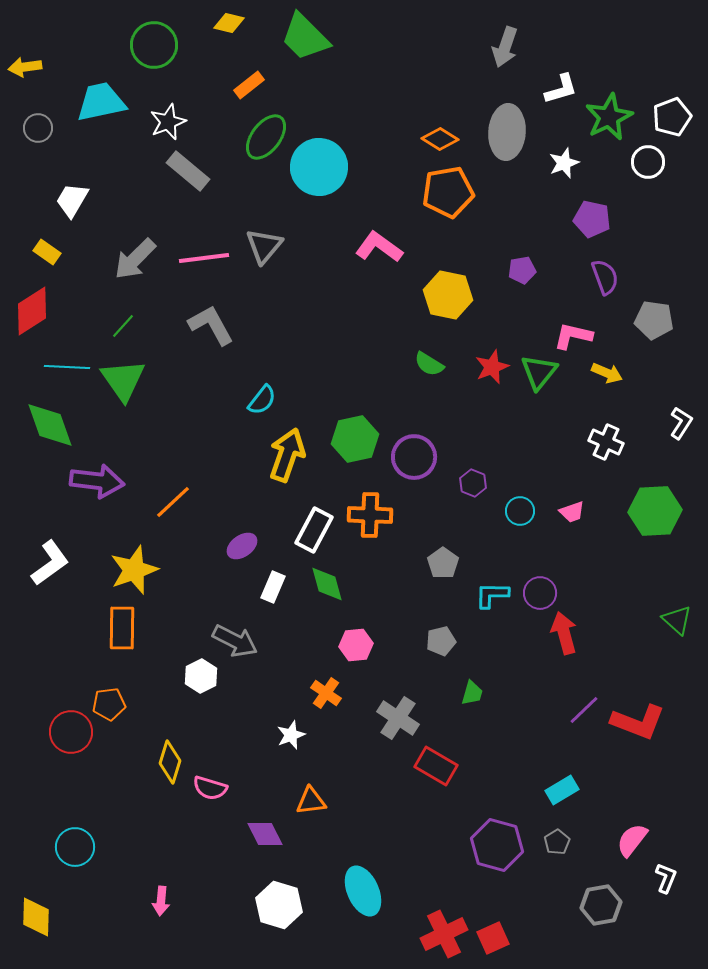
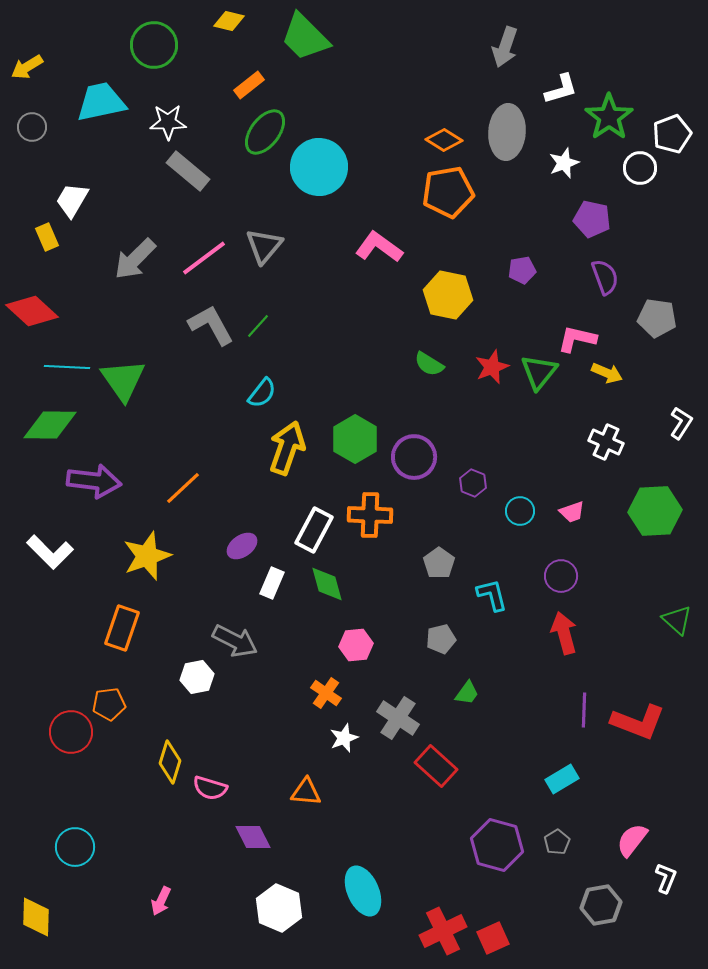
yellow diamond at (229, 23): moved 2 px up
yellow arrow at (25, 67): moved 2 px right; rotated 24 degrees counterclockwise
green star at (609, 117): rotated 9 degrees counterclockwise
white pentagon at (672, 117): moved 17 px down
white star at (168, 122): rotated 21 degrees clockwise
gray circle at (38, 128): moved 6 px left, 1 px up
green ellipse at (266, 137): moved 1 px left, 5 px up
orange diamond at (440, 139): moved 4 px right, 1 px down
white circle at (648, 162): moved 8 px left, 6 px down
yellow rectangle at (47, 252): moved 15 px up; rotated 32 degrees clockwise
pink line at (204, 258): rotated 30 degrees counterclockwise
red diamond at (32, 311): rotated 75 degrees clockwise
gray pentagon at (654, 320): moved 3 px right, 2 px up
green line at (123, 326): moved 135 px right
pink L-shape at (573, 336): moved 4 px right, 3 px down
cyan semicircle at (262, 400): moved 7 px up
green diamond at (50, 425): rotated 70 degrees counterclockwise
green hexagon at (355, 439): rotated 18 degrees counterclockwise
yellow arrow at (287, 455): moved 7 px up
purple arrow at (97, 481): moved 3 px left
orange line at (173, 502): moved 10 px right, 14 px up
white L-shape at (50, 563): moved 11 px up; rotated 81 degrees clockwise
gray pentagon at (443, 563): moved 4 px left
yellow star at (134, 570): moved 13 px right, 14 px up
white rectangle at (273, 587): moved 1 px left, 4 px up
purple circle at (540, 593): moved 21 px right, 17 px up
cyan L-shape at (492, 595): rotated 75 degrees clockwise
orange rectangle at (122, 628): rotated 18 degrees clockwise
gray pentagon at (441, 641): moved 2 px up
white hexagon at (201, 676): moved 4 px left, 1 px down; rotated 16 degrees clockwise
green trapezoid at (472, 693): moved 5 px left; rotated 20 degrees clockwise
purple line at (584, 710): rotated 44 degrees counterclockwise
white star at (291, 735): moved 53 px right, 3 px down
red rectangle at (436, 766): rotated 12 degrees clockwise
cyan rectangle at (562, 790): moved 11 px up
orange triangle at (311, 801): moved 5 px left, 9 px up; rotated 12 degrees clockwise
purple diamond at (265, 834): moved 12 px left, 3 px down
pink arrow at (161, 901): rotated 20 degrees clockwise
white hexagon at (279, 905): moved 3 px down; rotated 6 degrees clockwise
red cross at (444, 934): moved 1 px left, 3 px up
